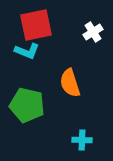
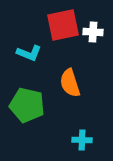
red square: moved 27 px right
white cross: rotated 36 degrees clockwise
cyan L-shape: moved 2 px right, 2 px down
